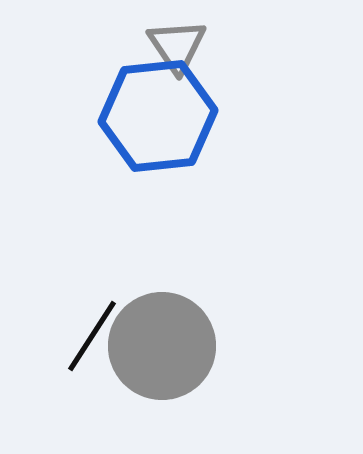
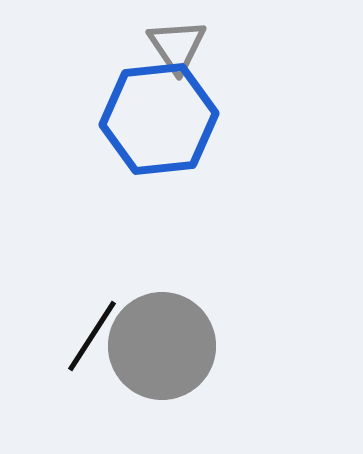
blue hexagon: moved 1 px right, 3 px down
